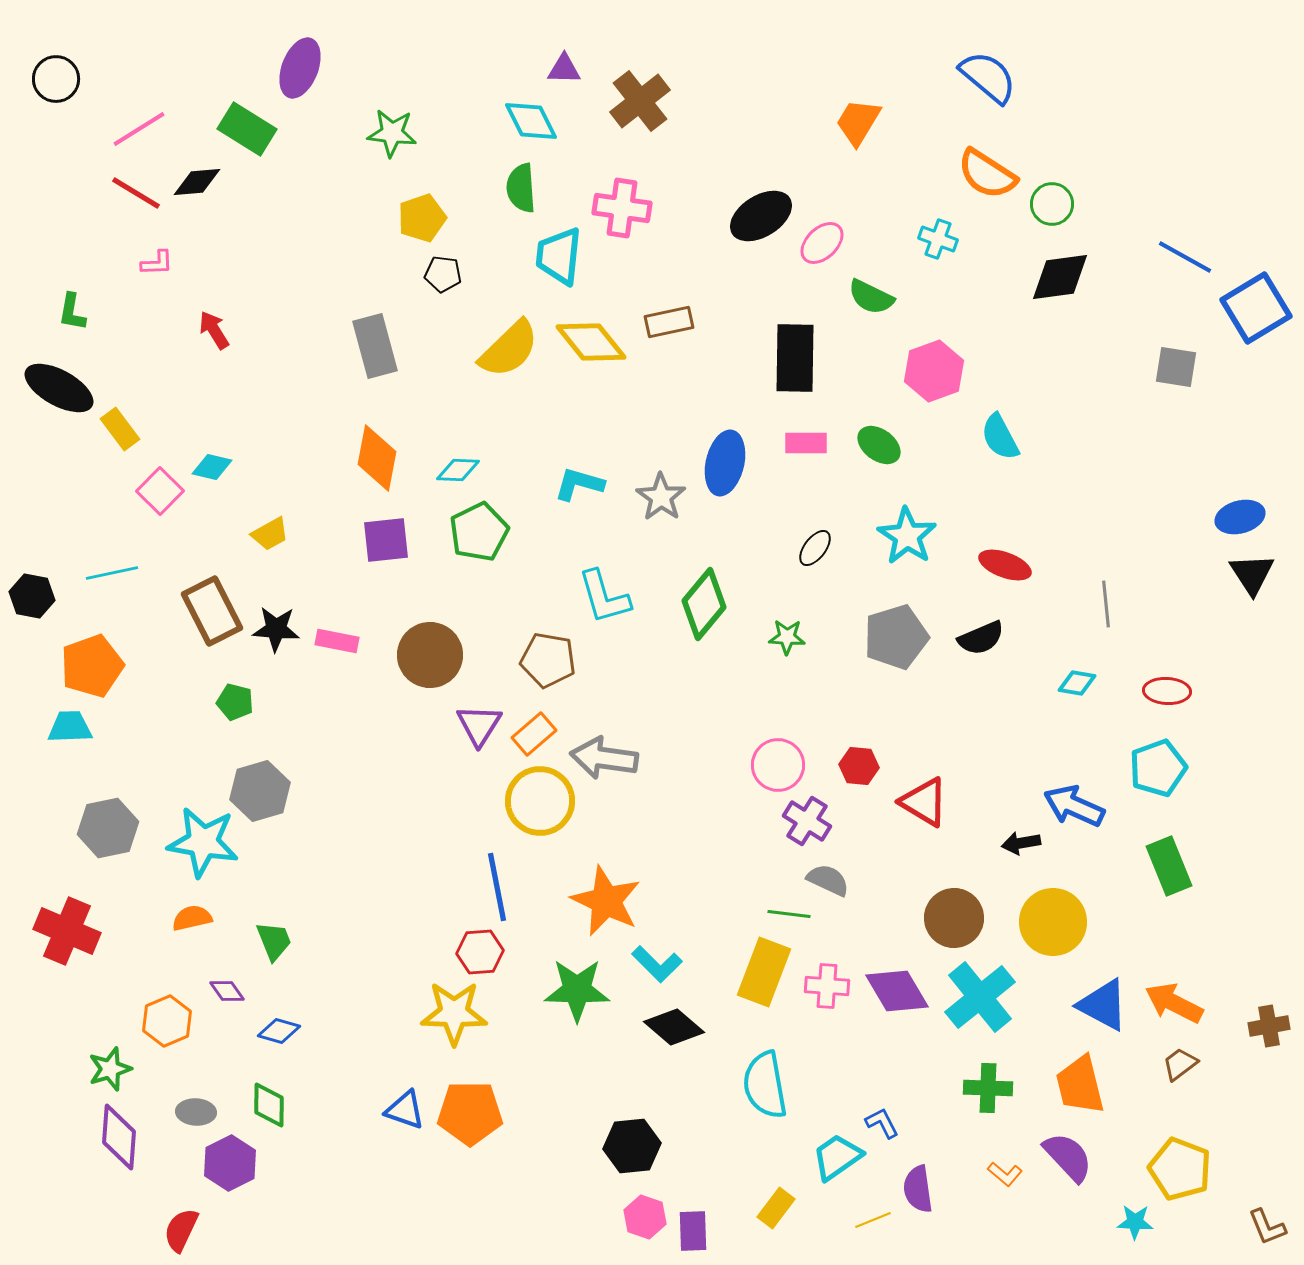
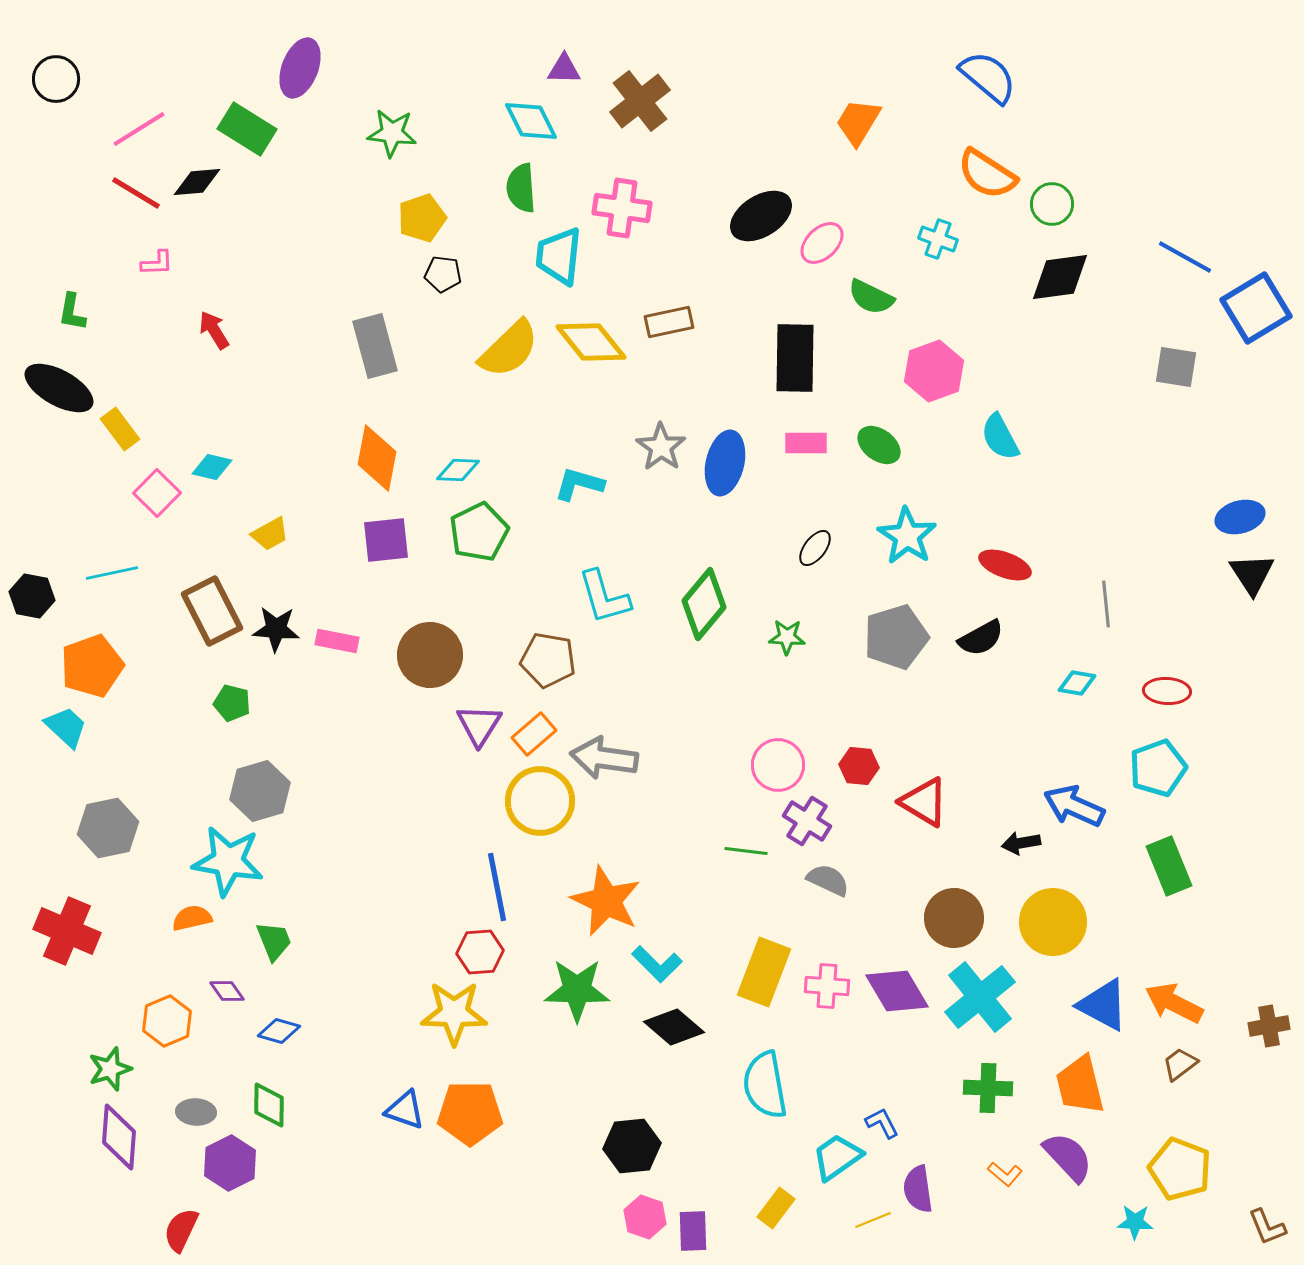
pink square at (160, 491): moved 3 px left, 2 px down
gray star at (661, 497): moved 50 px up
black semicircle at (981, 638): rotated 6 degrees counterclockwise
green pentagon at (235, 702): moved 3 px left, 1 px down
cyan trapezoid at (70, 727): moved 4 px left; rotated 45 degrees clockwise
cyan star at (203, 842): moved 25 px right, 19 px down
green line at (789, 914): moved 43 px left, 63 px up
